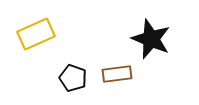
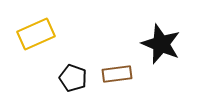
black star: moved 10 px right, 5 px down
